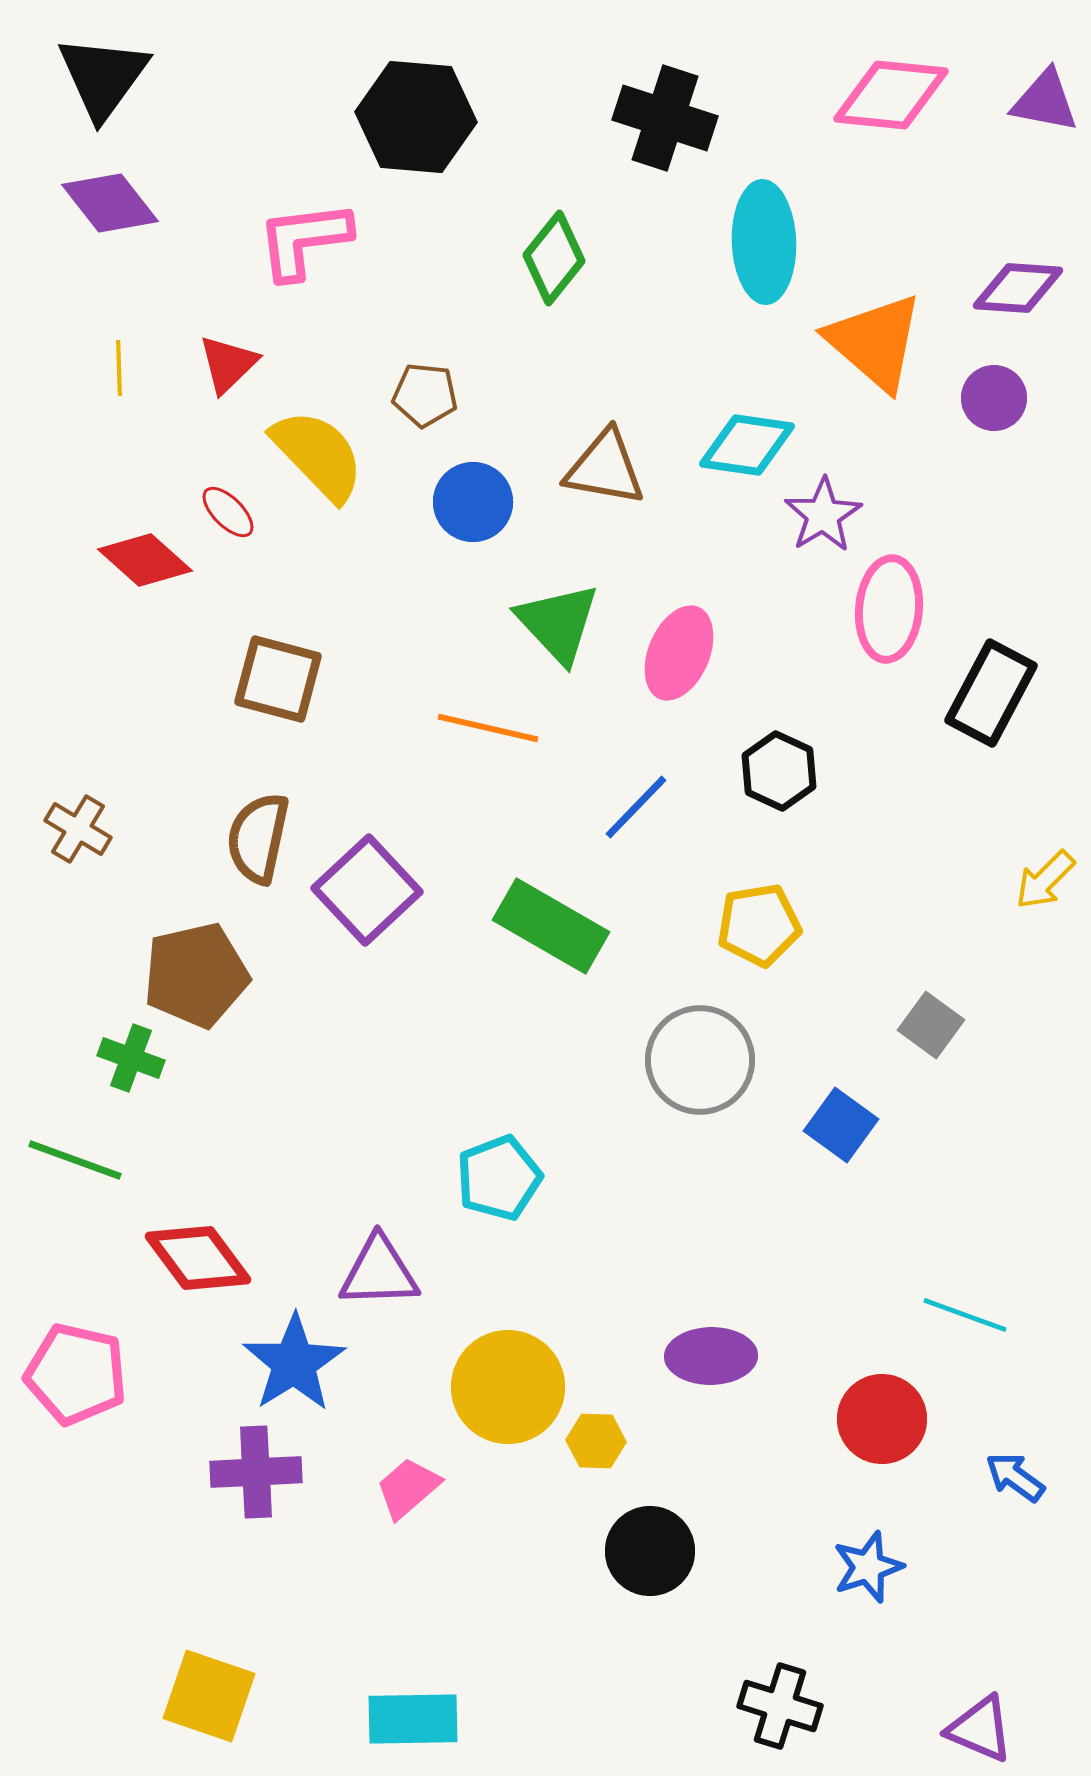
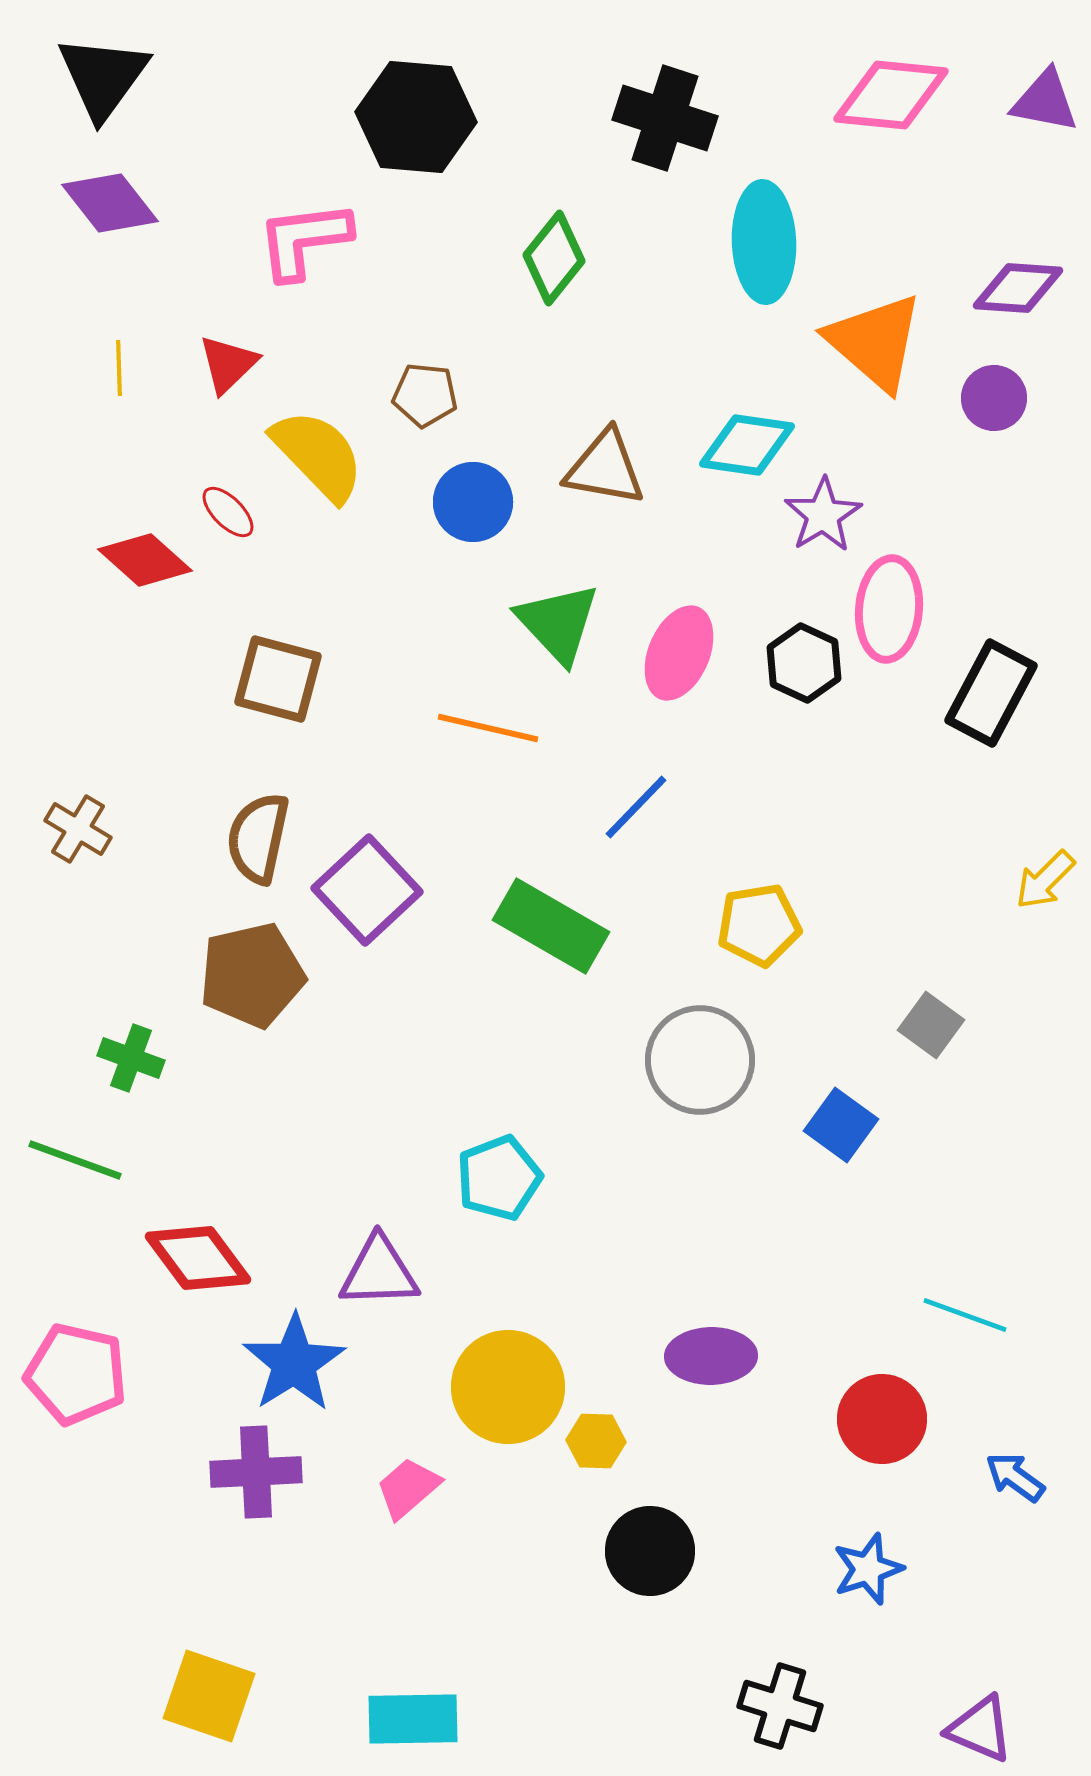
black hexagon at (779, 771): moved 25 px right, 108 px up
brown pentagon at (196, 975): moved 56 px right
blue star at (868, 1567): moved 2 px down
